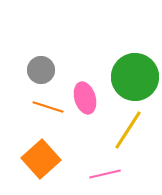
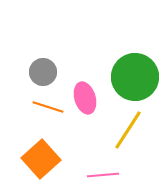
gray circle: moved 2 px right, 2 px down
pink line: moved 2 px left, 1 px down; rotated 8 degrees clockwise
